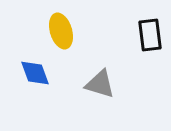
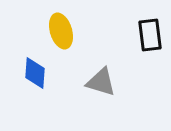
blue diamond: rotated 24 degrees clockwise
gray triangle: moved 1 px right, 2 px up
